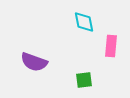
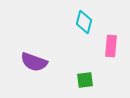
cyan diamond: rotated 25 degrees clockwise
green square: moved 1 px right
